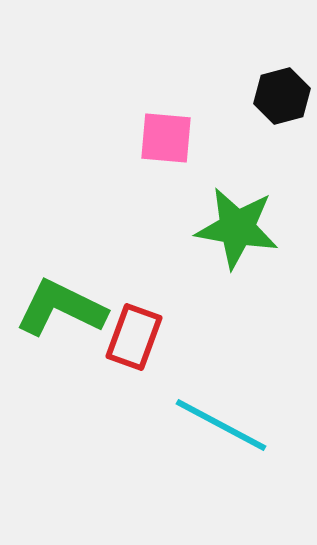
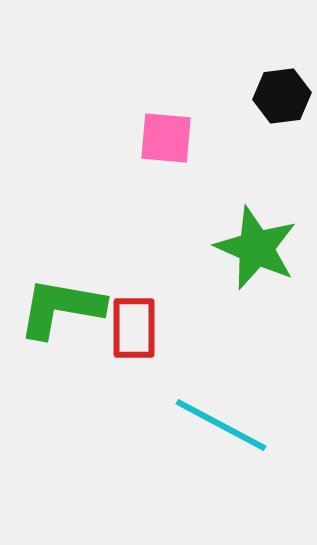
black hexagon: rotated 8 degrees clockwise
green star: moved 19 px right, 20 px down; rotated 14 degrees clockwise
green L-shape: rotated 16 degrees counterclockwise
red rectangle: moved 9 px up; rotated 20 degrees counterclockwise
